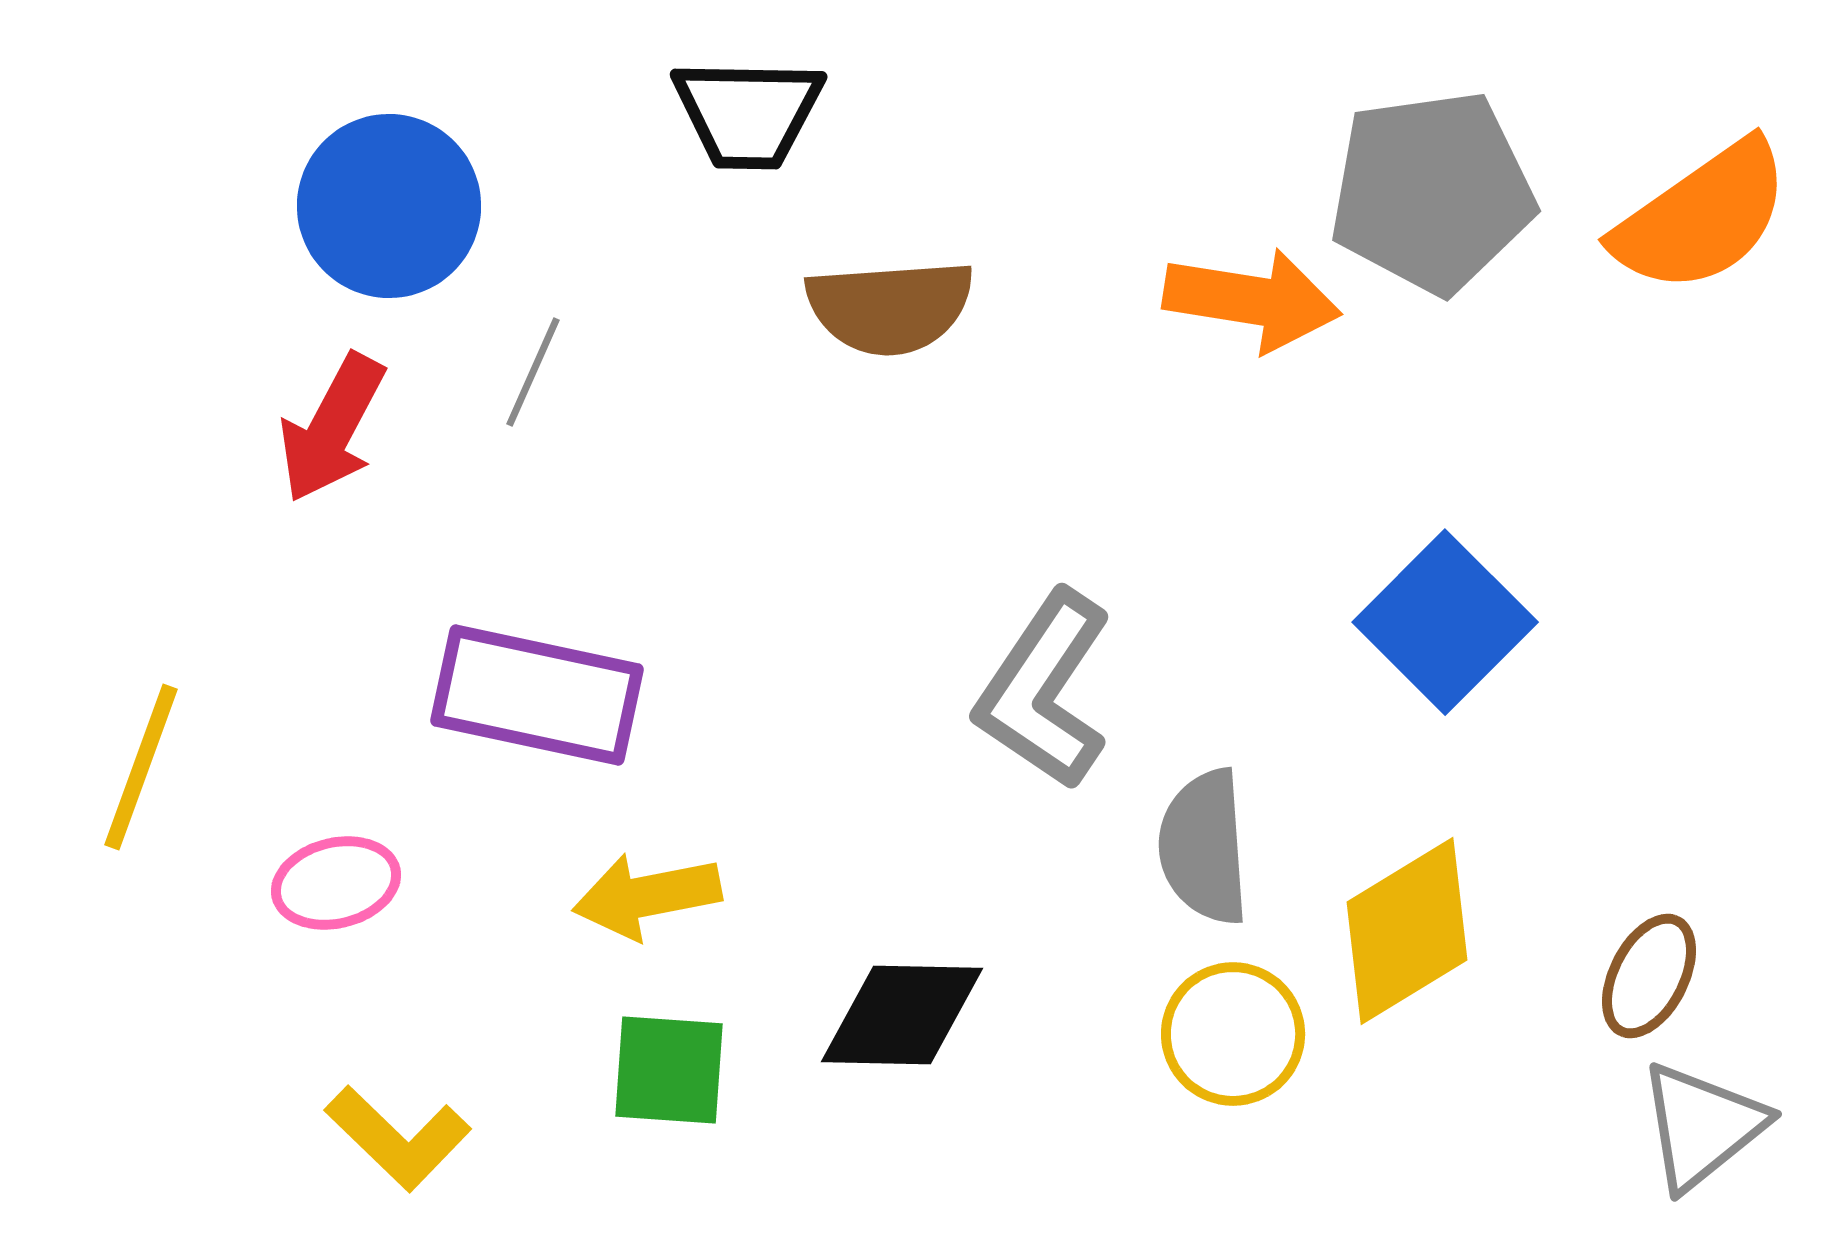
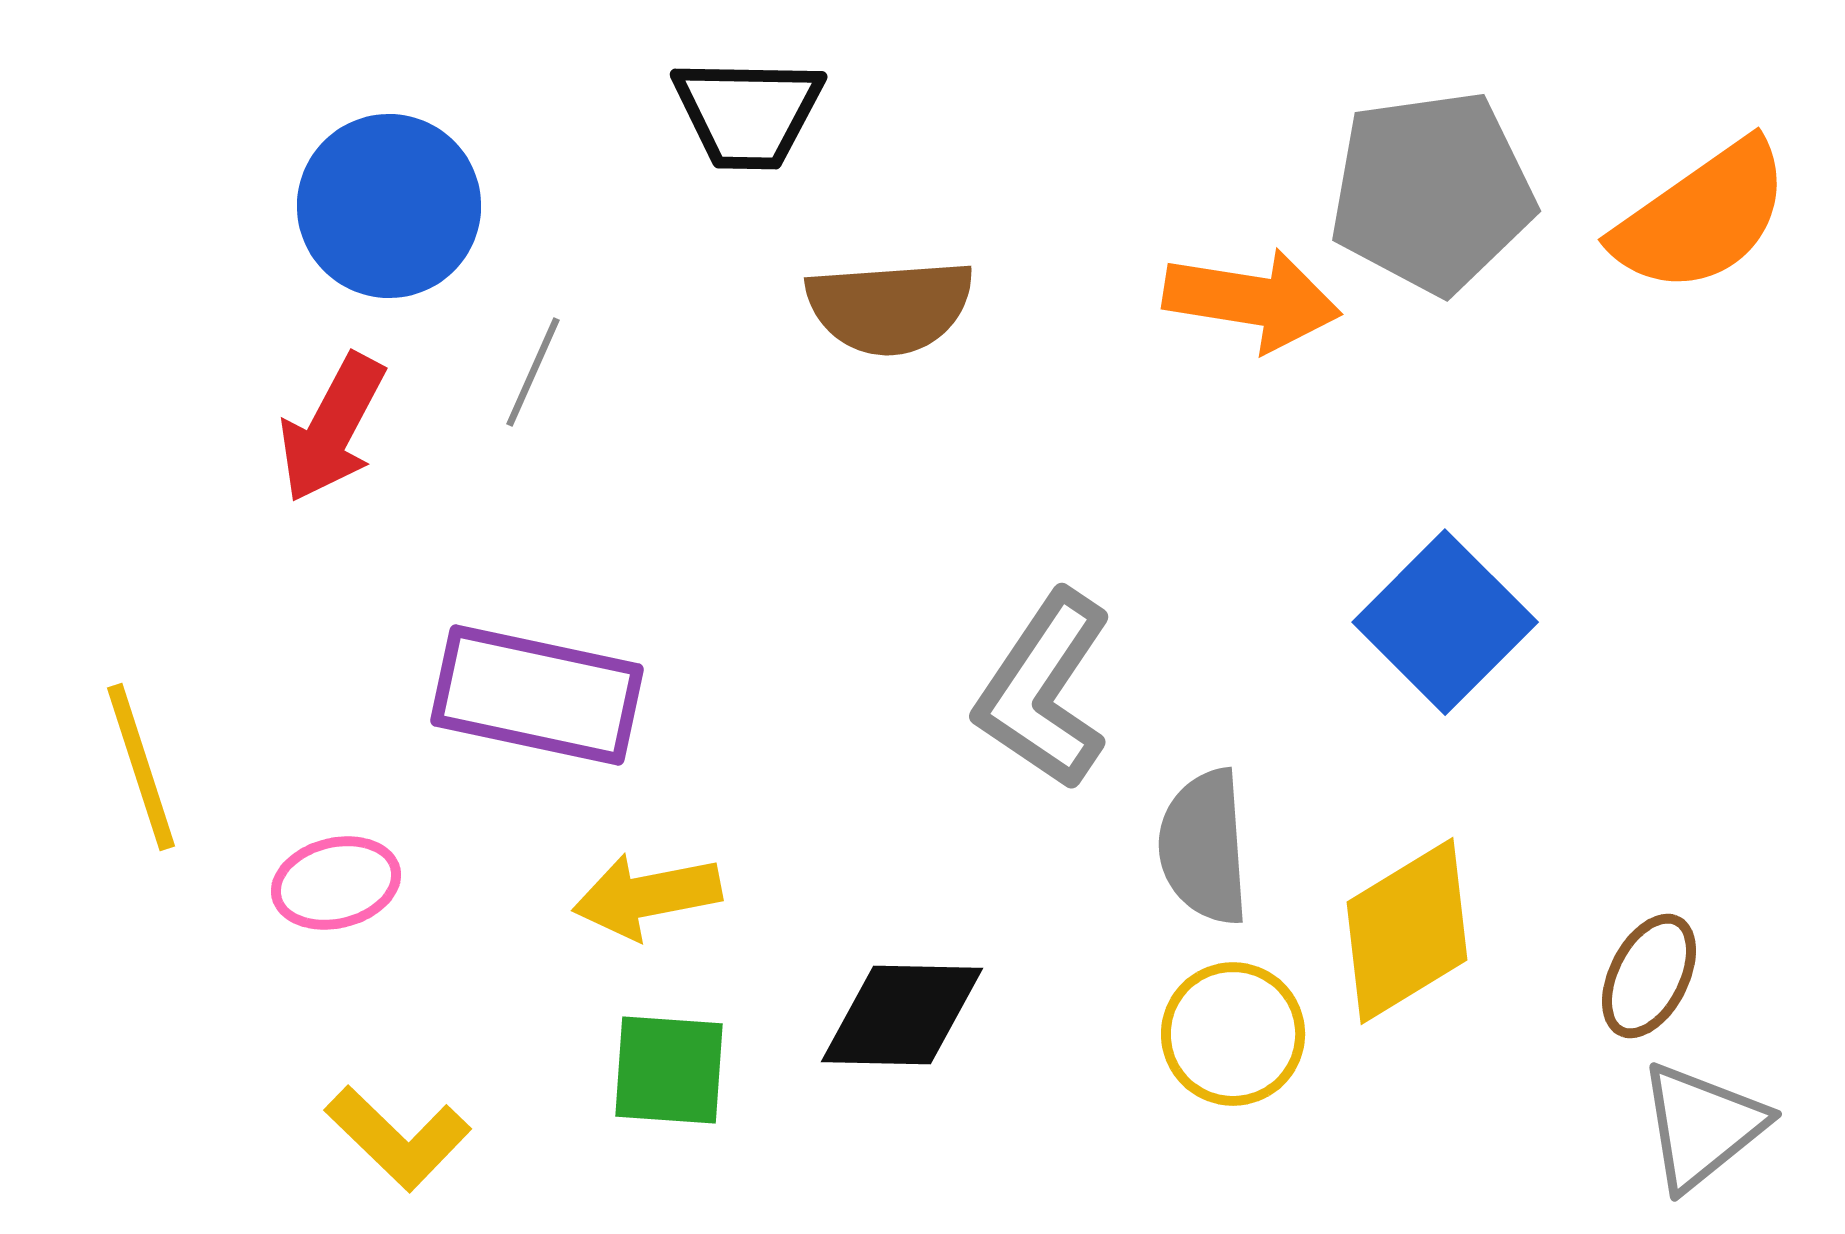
yellow line: rotated 38 degrees counterclockwise
